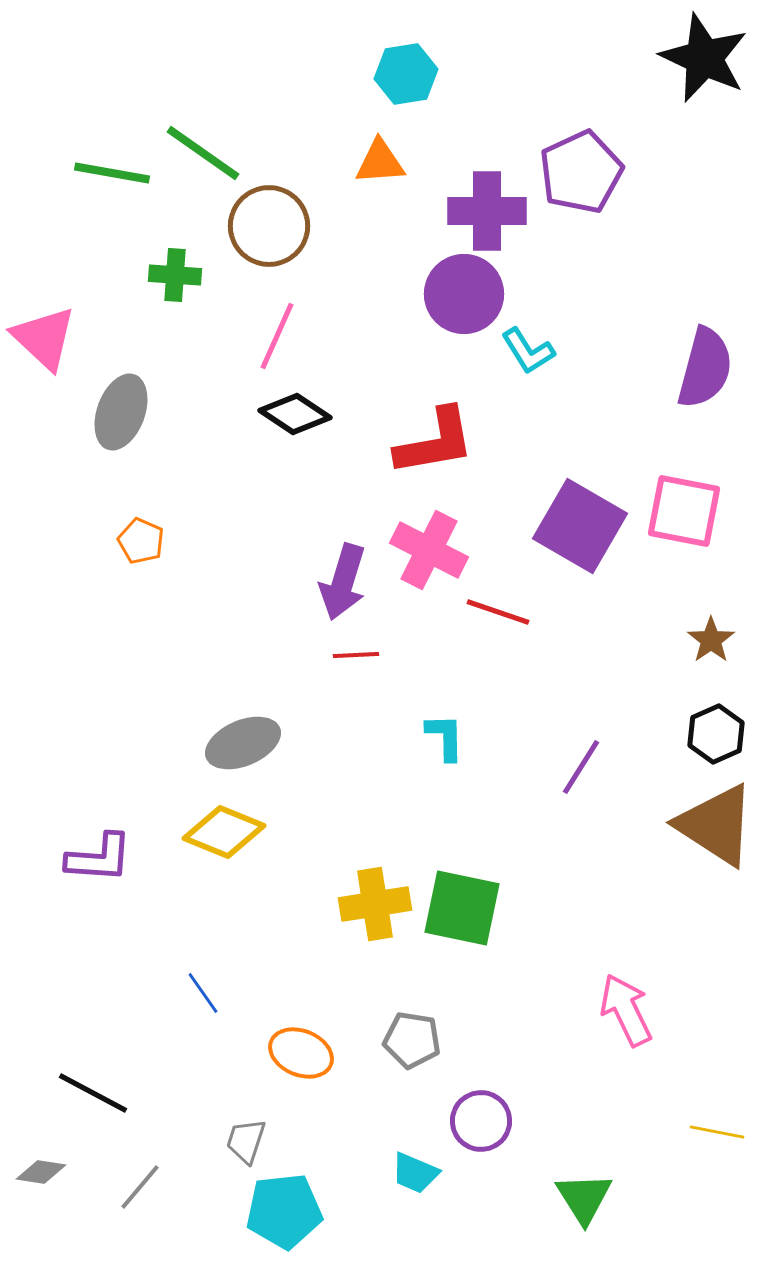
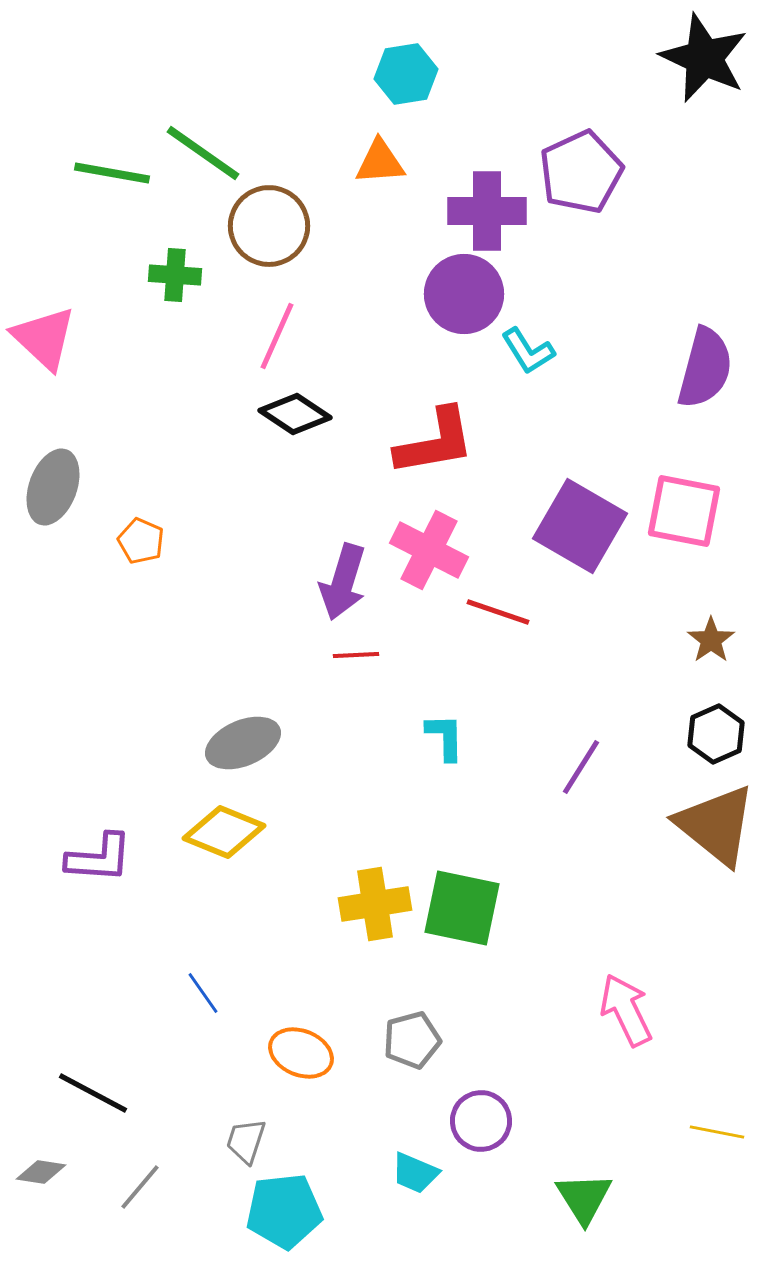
gray ellipse at (121, 412): moved 68 px left, 75 px down
brown triangle at (716, 825): rotated 6 degrees clockwise
gray pentagon at (412, 1040): rotated 24 degrees counterclockwise
